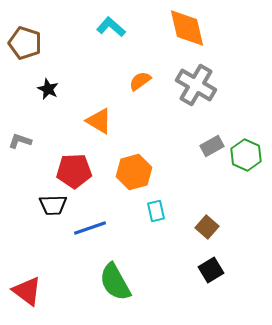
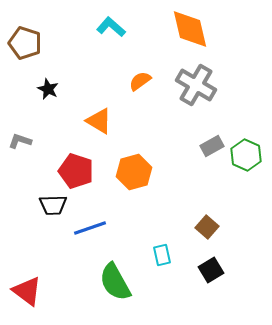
orange diamond: moved 3 px right, 1 px down
red pentagon: moved 2 px right; rotated 20 degrees clockwise
cyan rectangle: moved 6 px right, 44 px down
